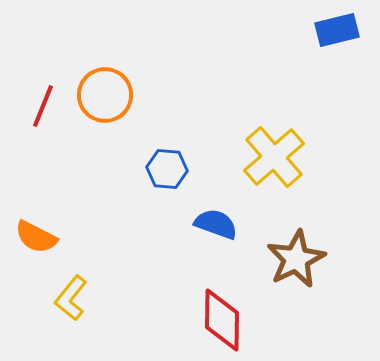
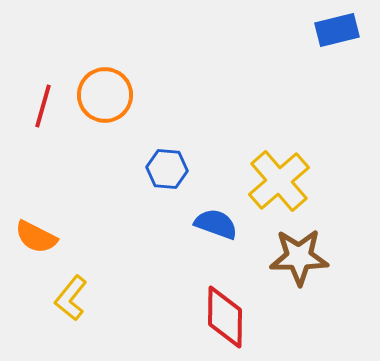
red line: rotated 6 degrees counterclockwise
yellow cross: moved 5 px right, 24 px down
brown star: moved 3 px right, 2 px up; rotated 26 degrees clockwise
red diamond: moved 3 px right, 3 px up
